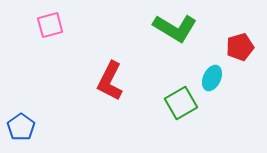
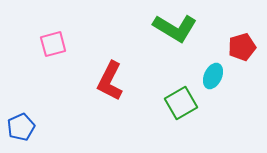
pink square: moved 3 px right, 19 px down
red pentagon: moved 2 px right
cyan ellipse: moved 1 px right, 2 px up
blue pentagon: rotated 12 degrees clockwise
